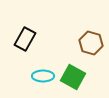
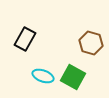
cyan ellipse: rotated 20 degrees clockwise
